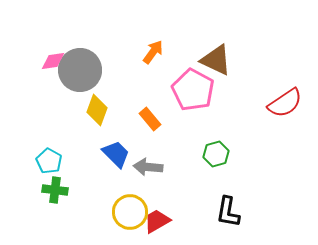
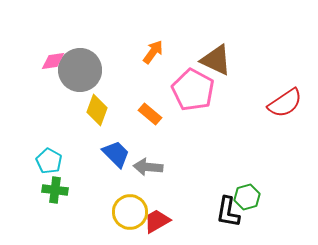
orange rectangle: moved 5 px up; rotated 10 degrees counterclockwise
green hexagon: moved 31 px right, 43 px down
